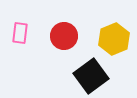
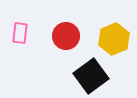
red circle: moved 2 px right
